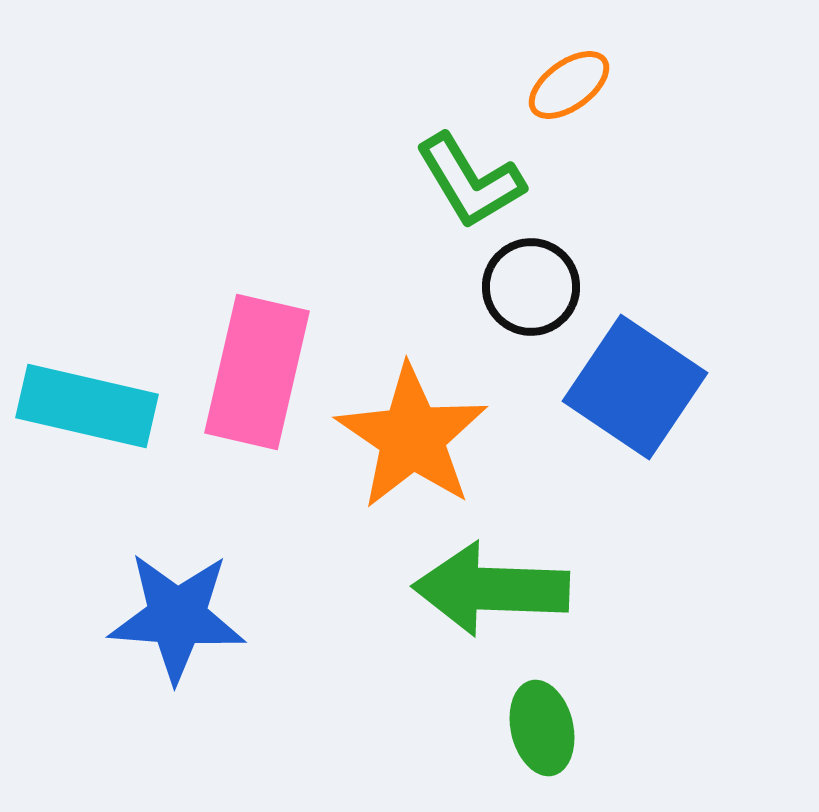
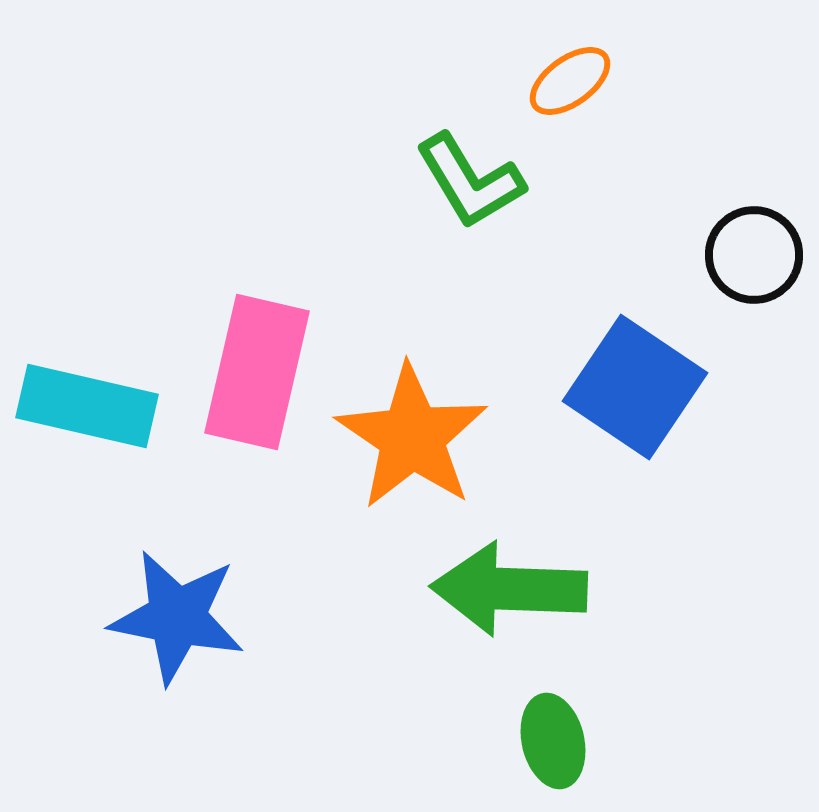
orange ellipse: moved 1 px right, 4 px up
black circle: moved 223 px right, 32 px up
green arrow: moved 18 px right
blue star: rotated 7 degrees clockwise
green ellipse: moved 11 px right, 13 px down
